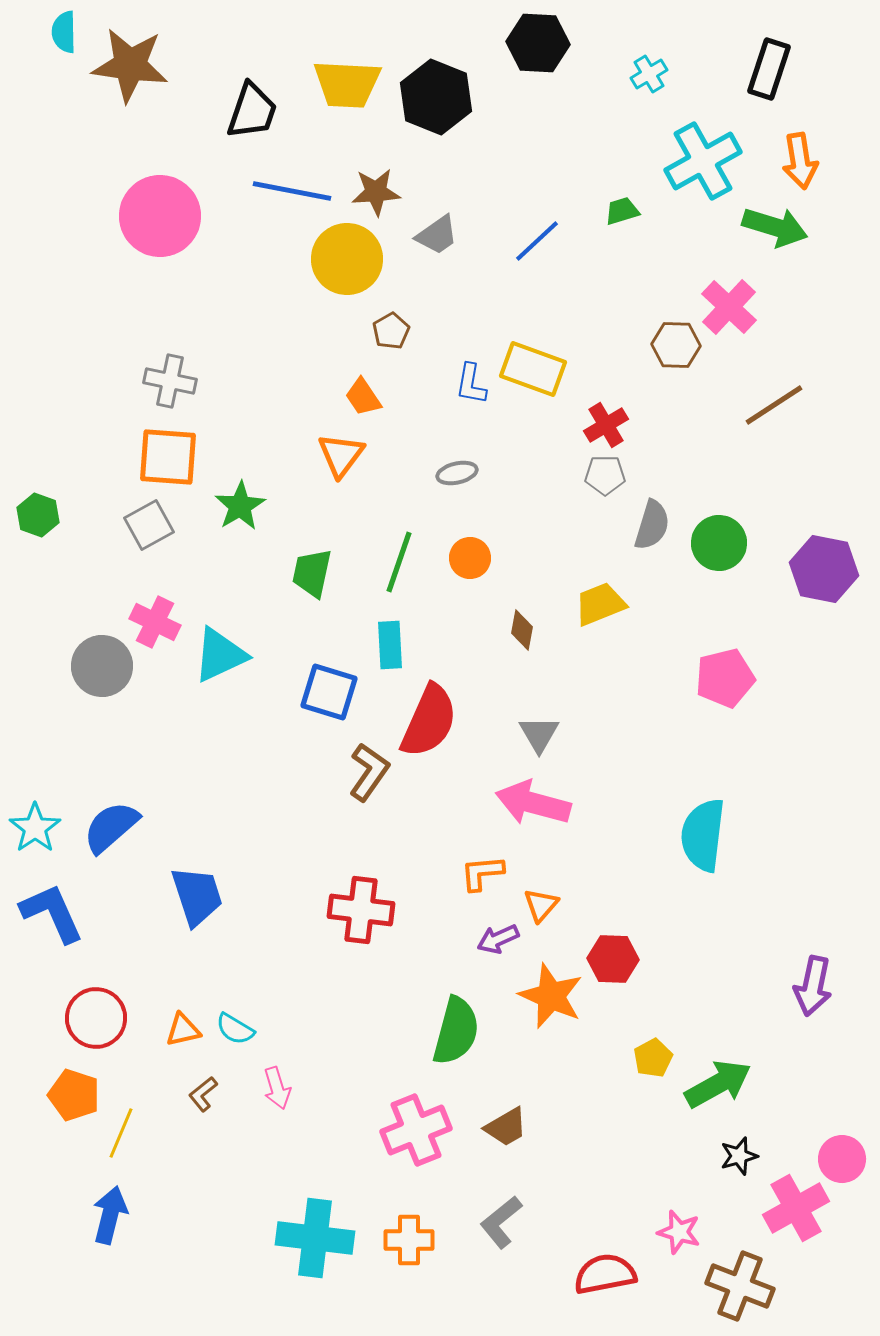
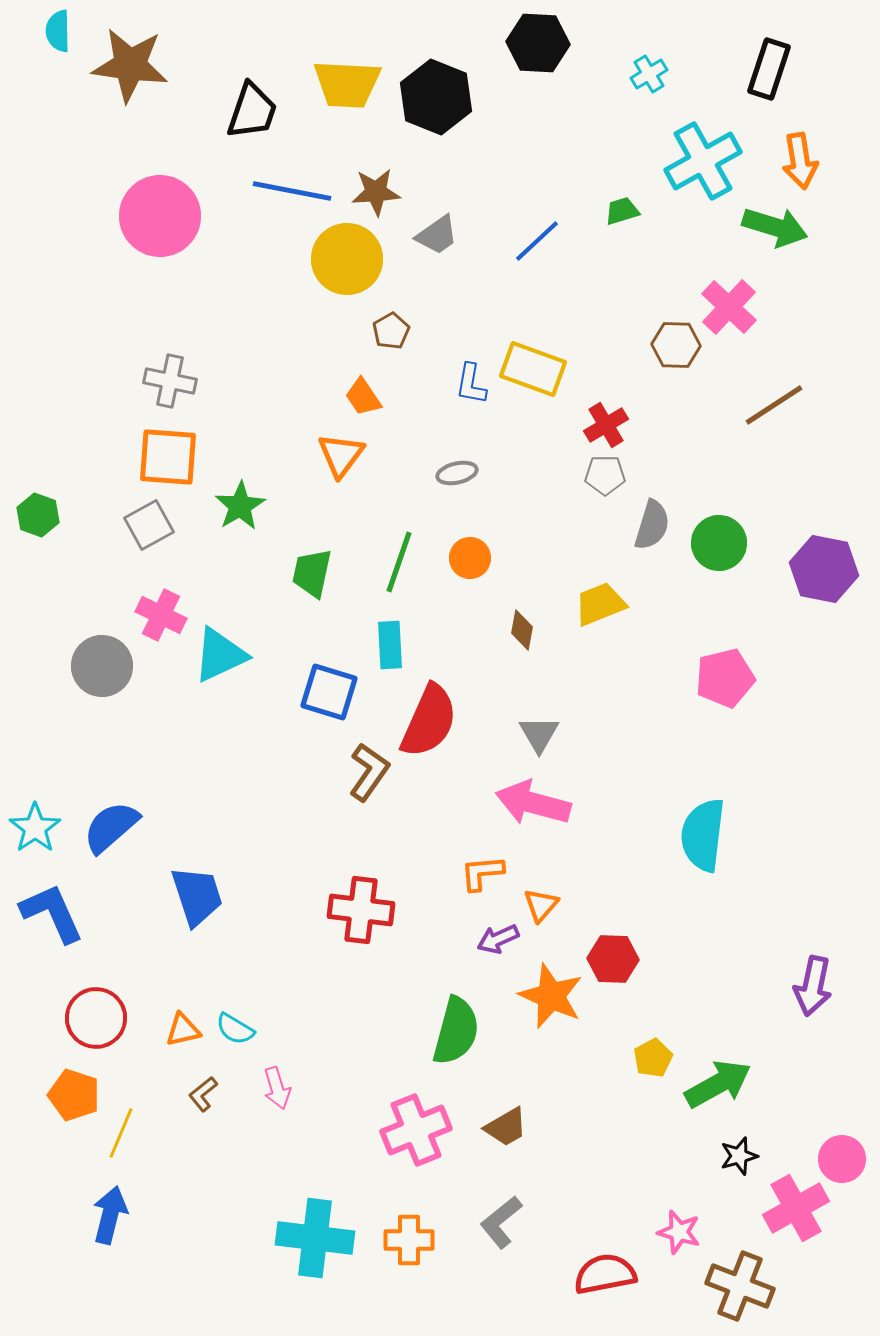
cyan semicircle at (64, 32): moved 6 px left, 1 px up
pink cross at (155, 622): moved 6 px right, 7 px up
